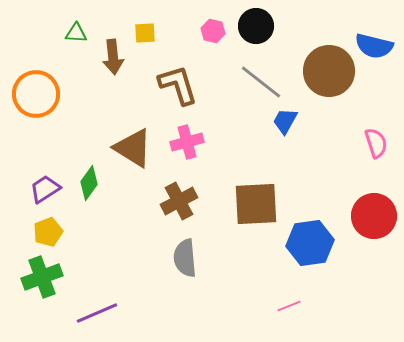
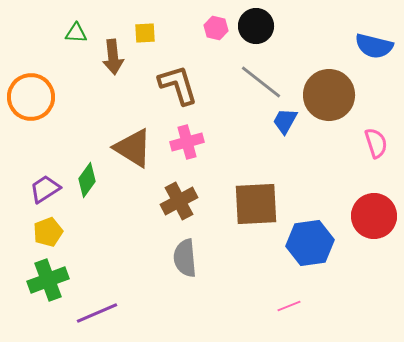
pink hexagon: moved 3 px right, 3 px up
brown circle: moved 24 px down
orange circle: moved 5 px left, 3 px down
green diamond: moved 2 px left, 3 px up
green cross: moved 6 px right, 3 px down
